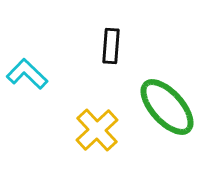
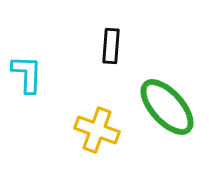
cyan L-shape: rotated 48 degrees clockwise
yellow cross: rotated 27 degrees counterclockwise
